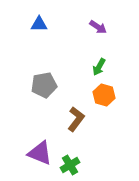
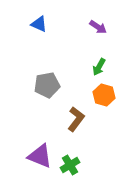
blue triangle: rotated 24 degrees clockwise
gray pentagon: moved 3 px right
purple triangle: moved 3 px down
